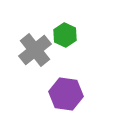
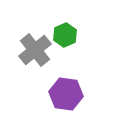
green hexagon: rotated 10 degrees clockwise
